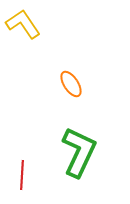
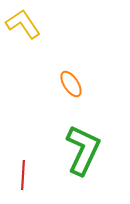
green L-shape: moved 4 px right, 2 px up
red line: moved 1 px right
